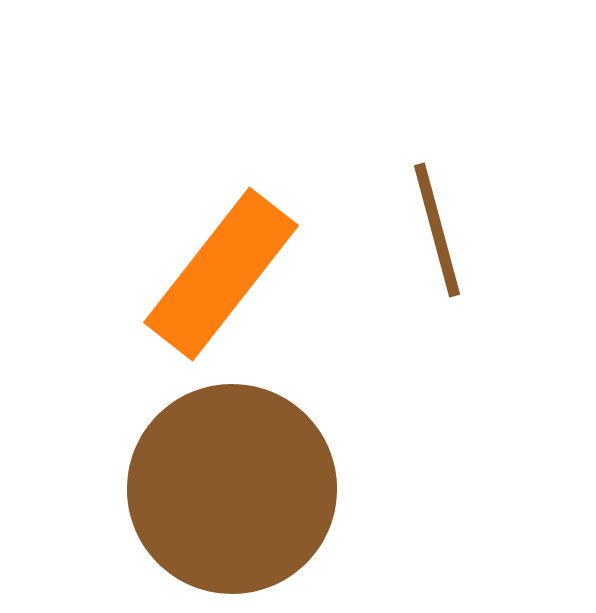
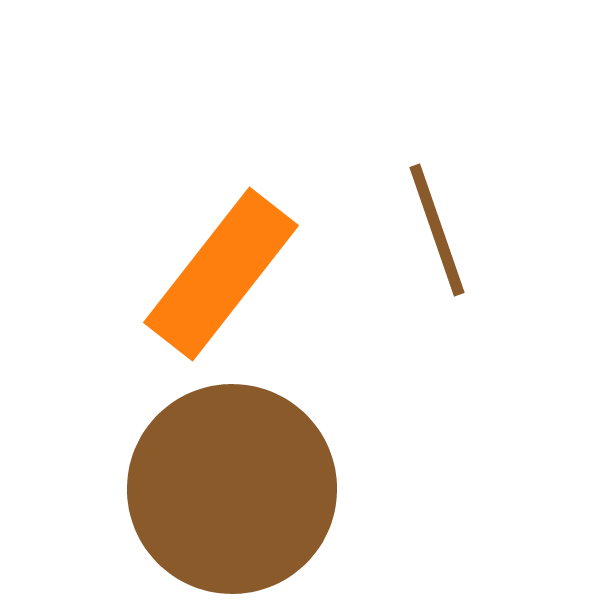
brown line: rotated 4 degrees counterclockwise
